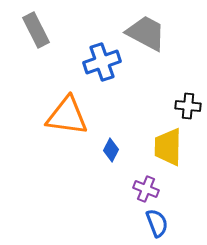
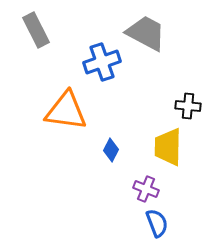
orange triangle: moved 1 px left, 5 px up
